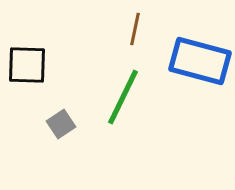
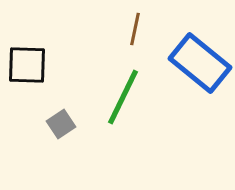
blue rectangle: moved 2 px down; rotated 24 degrees clockwise
